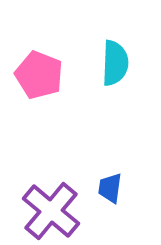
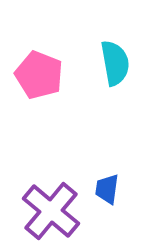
cyan semicircle: rotated 12 degrees counterclockwise
blue trapezoid: moved 3 px left, 1 px down
